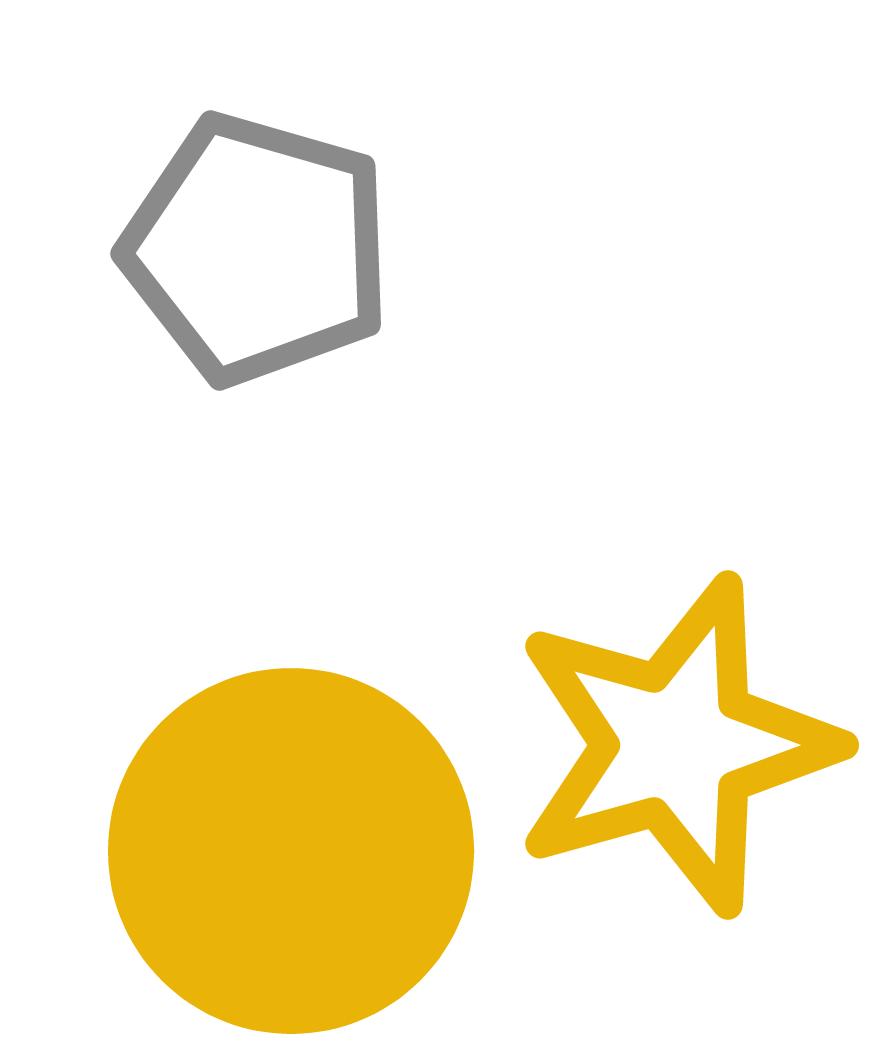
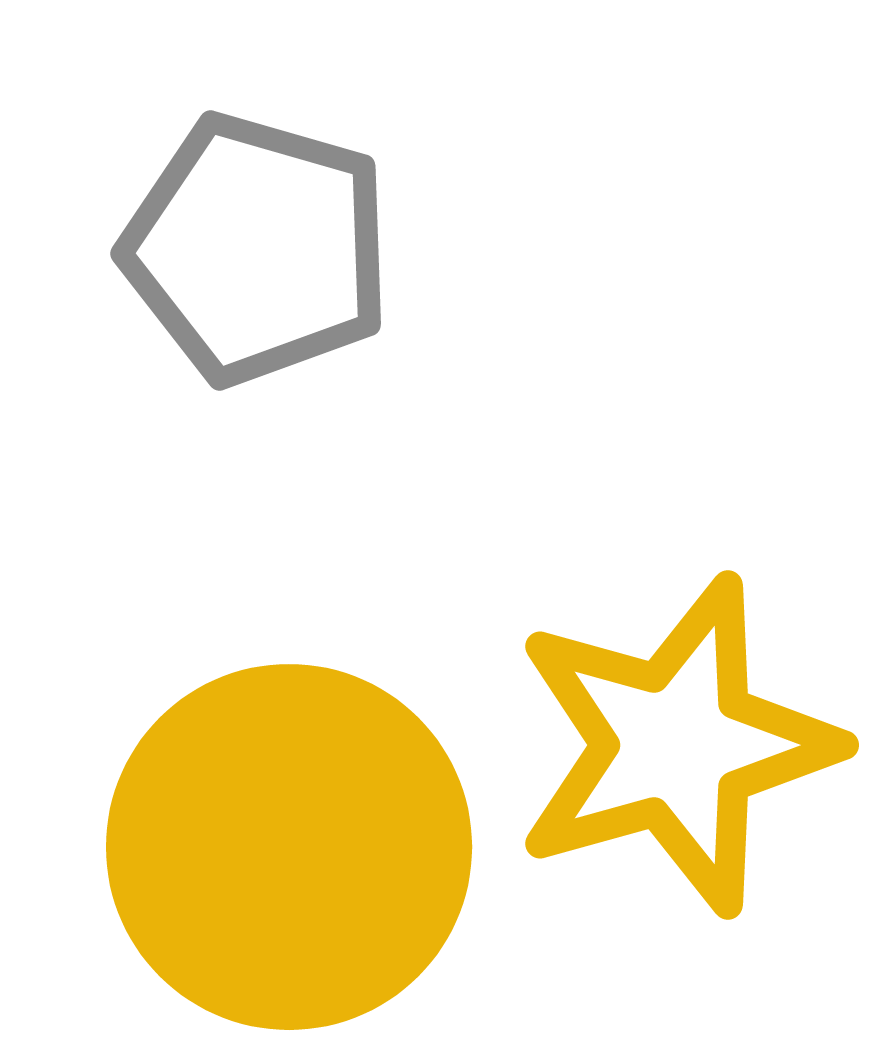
yellow circle: moved 2 px left, 4 px up
